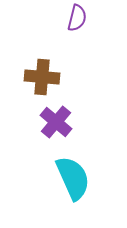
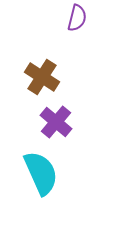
brown cross: rotated 28 degrees clockwise
cyan semicircle: moved 32 px left, 5 px up
